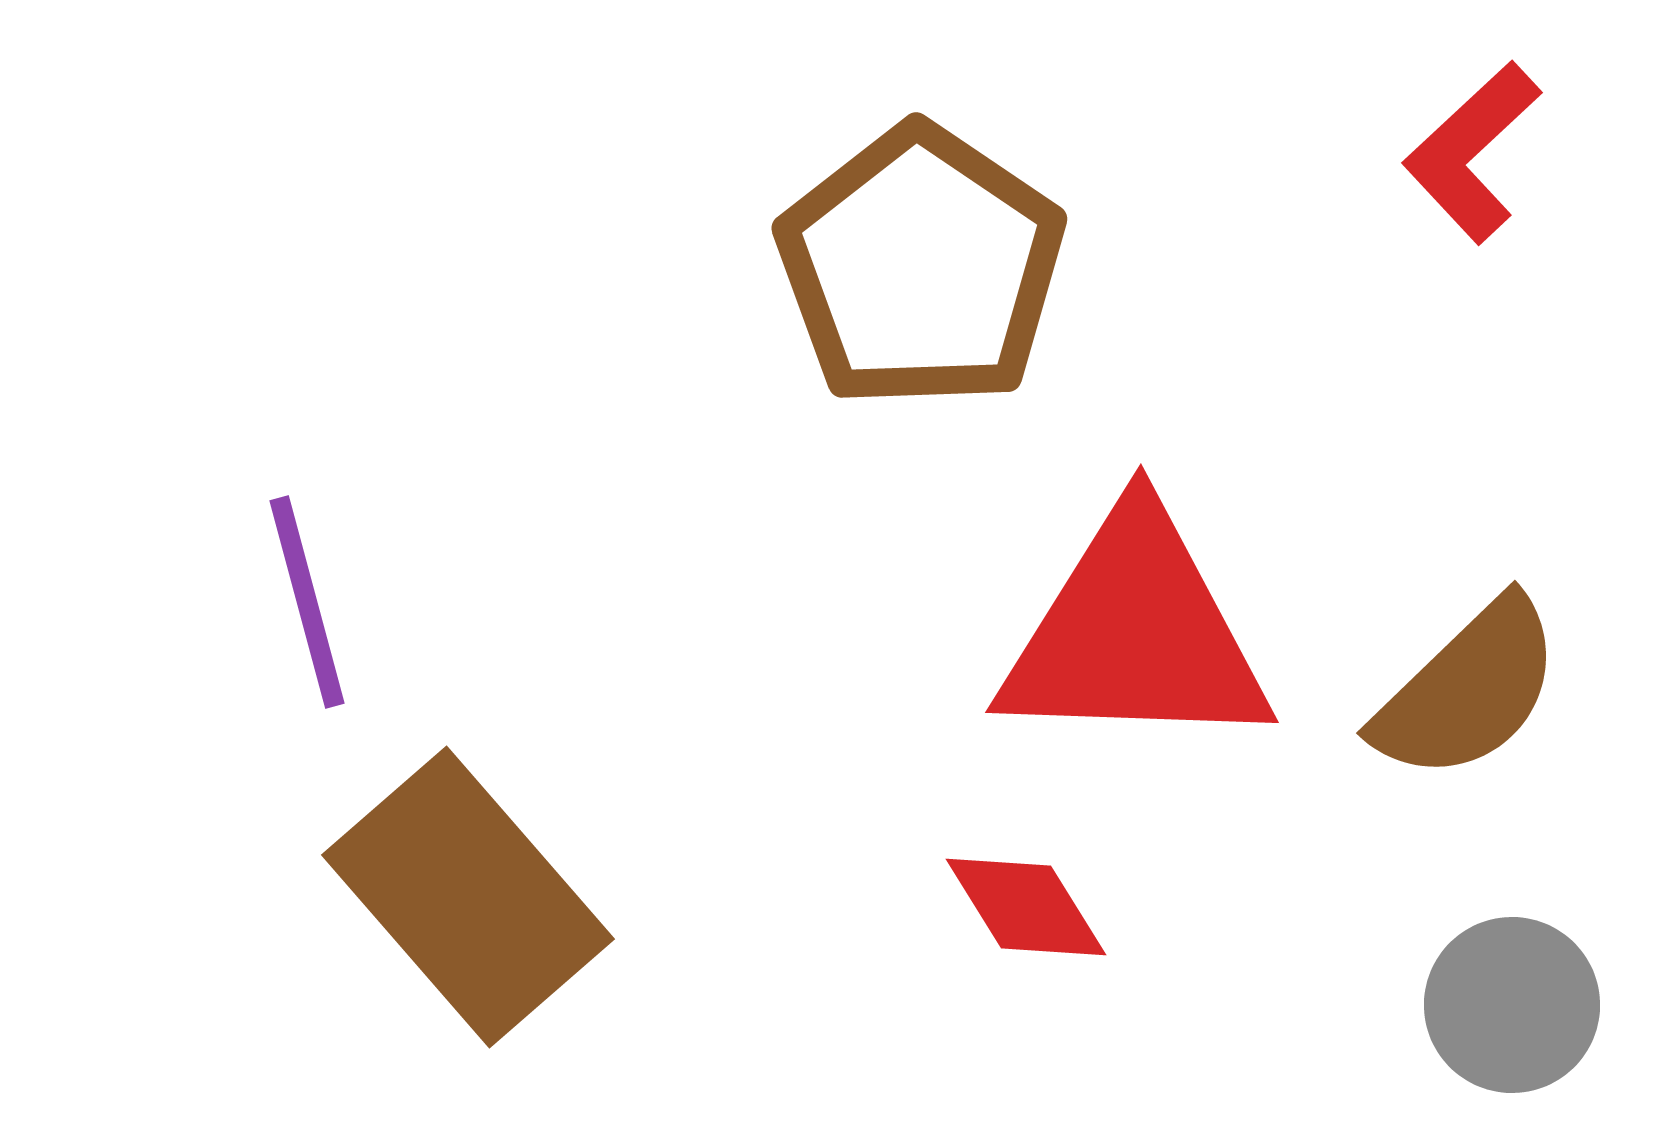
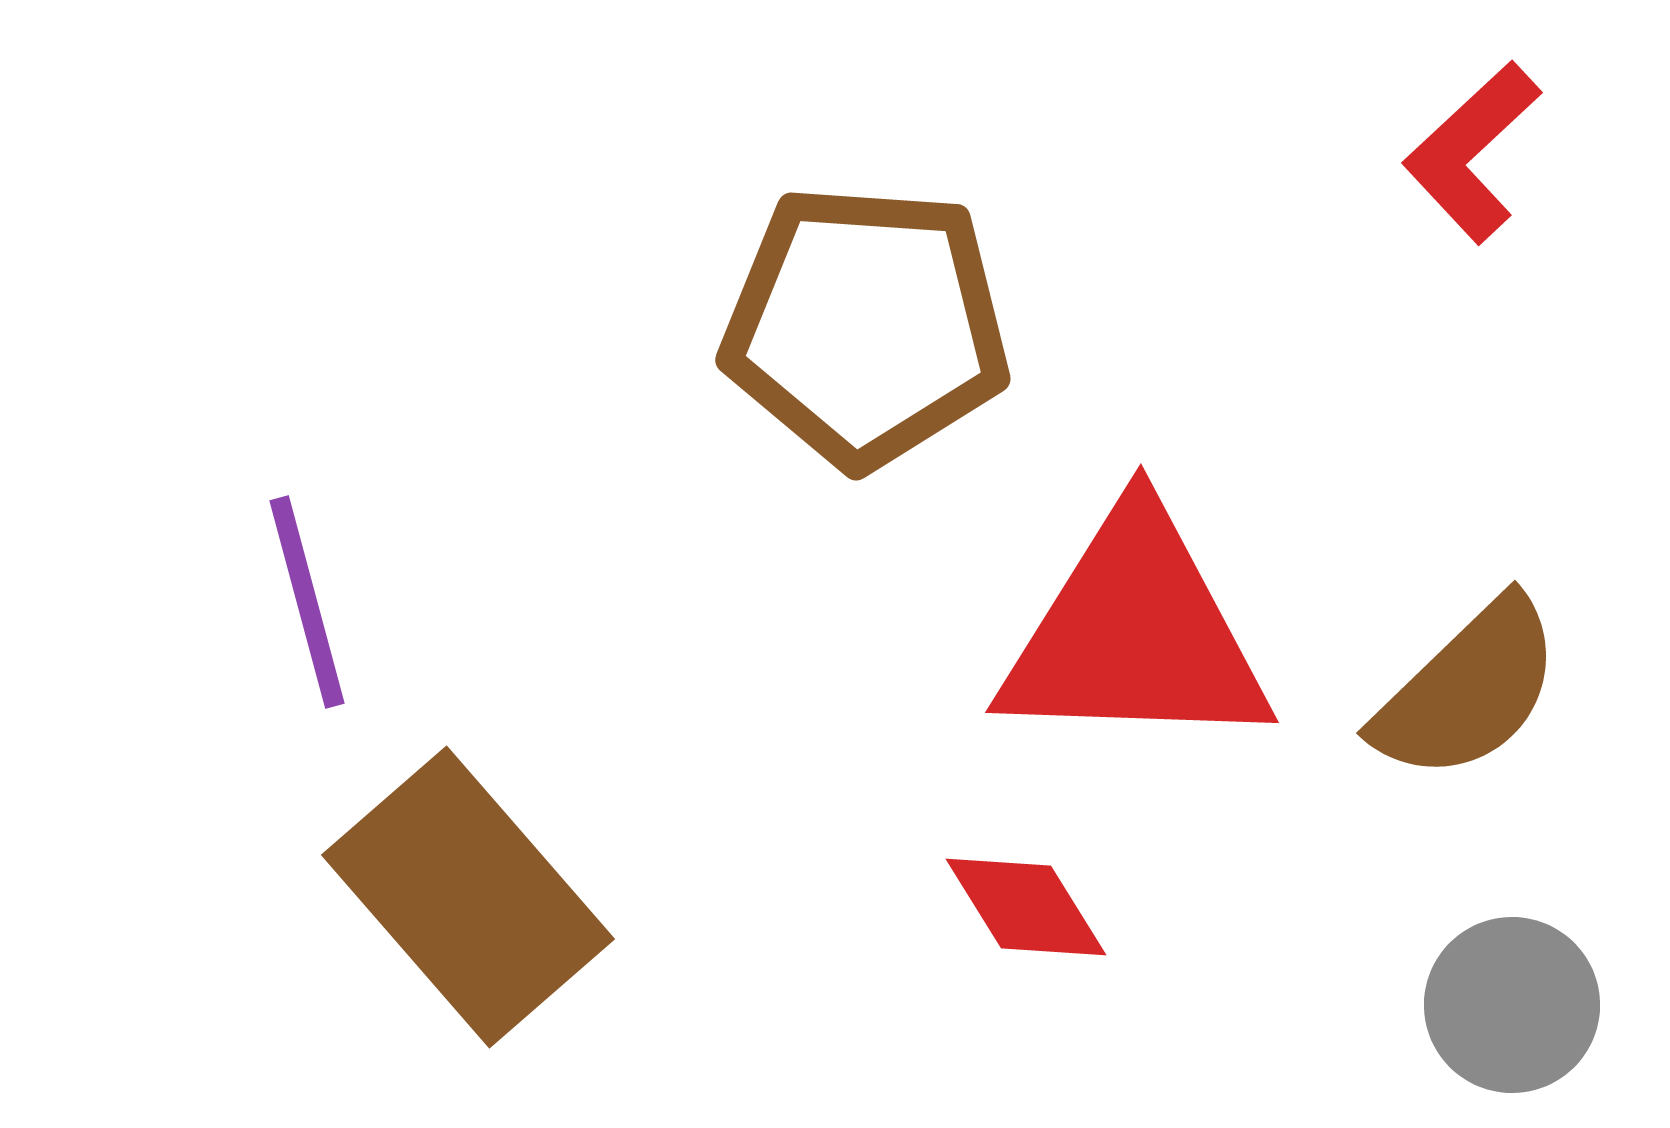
brown pentagon: moved 55 px left, 59 px down; rotated 30 degrees counterclockwise
